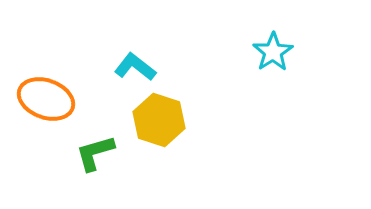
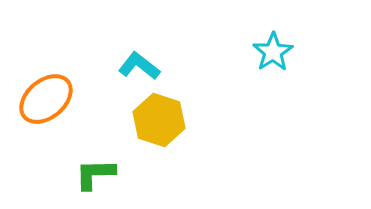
cyan L-shape: moved 4 px right, 1 px up
orange ellipse: rotated 60 degrees counterclockwise
green L-shape: moved 21 px down; rotated 15 degrees clockwise
